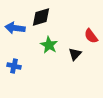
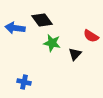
black diamond: moved 1 px right, 3 px down; rotated 70 degrees clockwise
red semicircle: rotated 21 degrees counterclockwise
green star: moved 3 px right, 2 px up; rotated 18 degrees counterclockwise
blue cross: moved 10 px right, 16 px down
